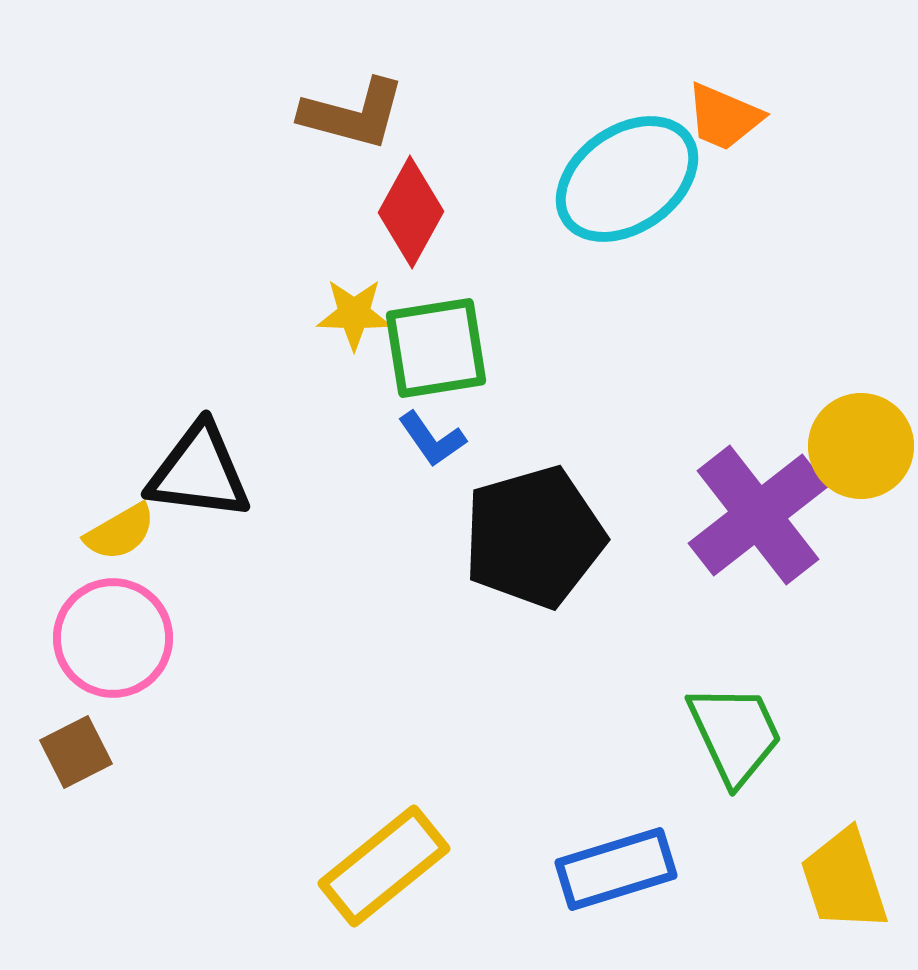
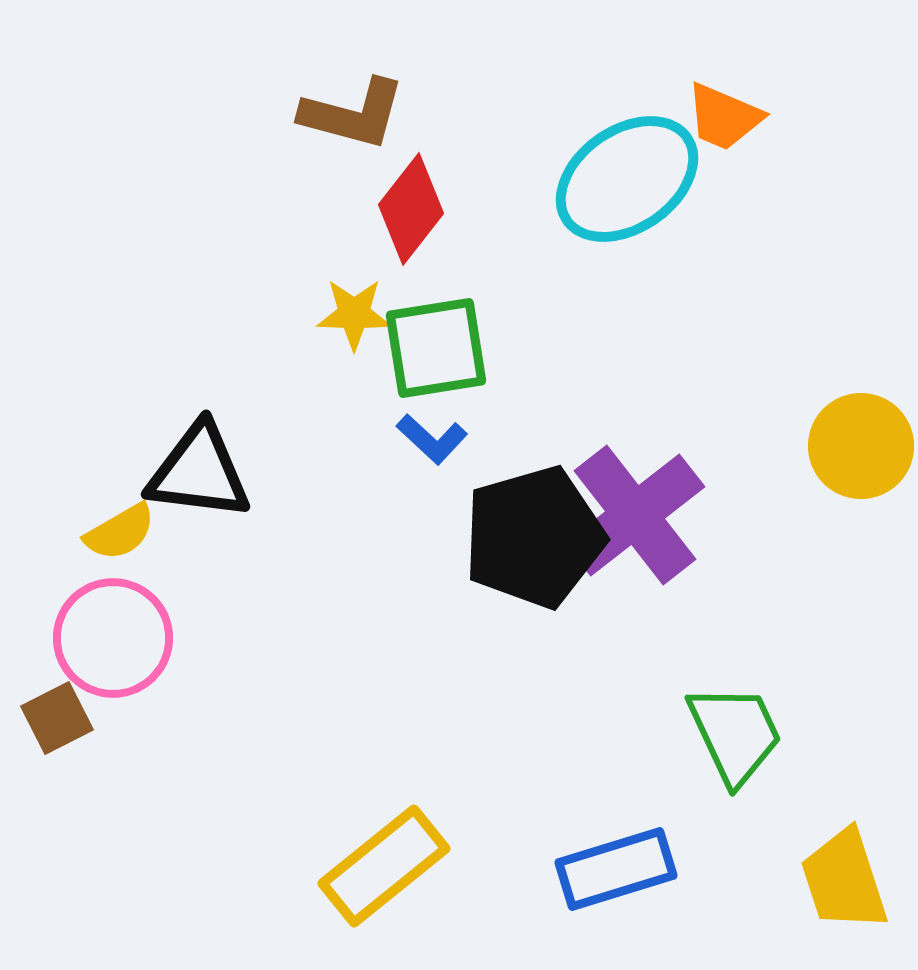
red diamond: moved 3 px up; rotated 9 degrees clockwise
blue L-shape: rotated 12 degrees counterclockwise
purple cross: moved 123 px left
brown square: moved 19 px left, 34 px up
